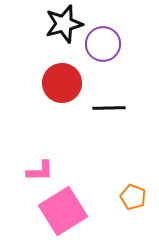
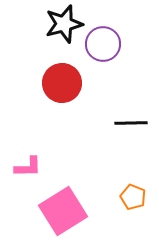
black line: moved 22 px right, 15 px down
pink L-shape: moved 12 px left, 4 px up
